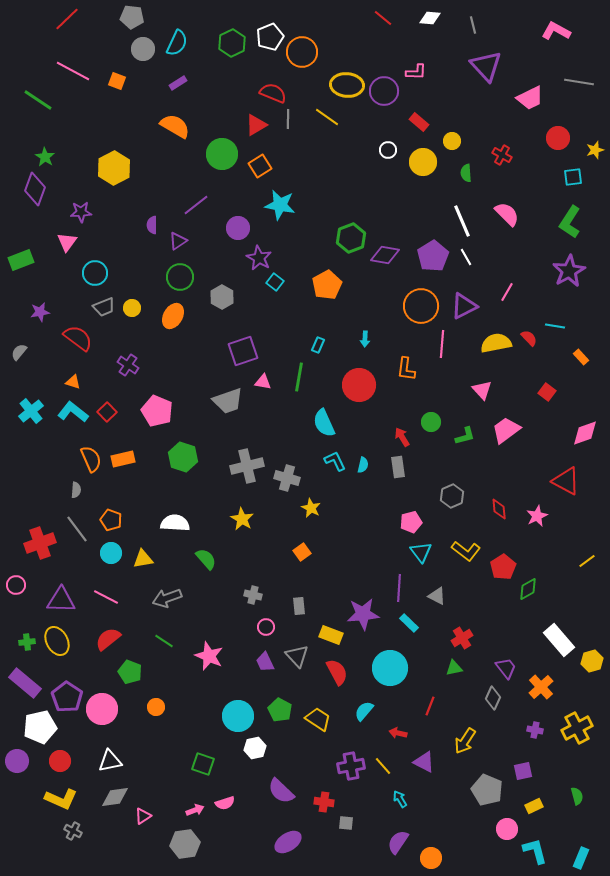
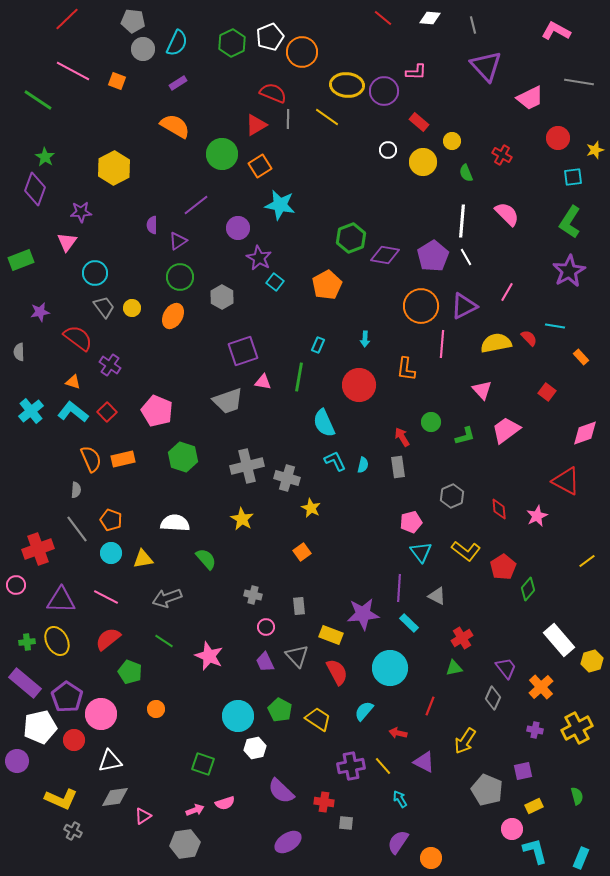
gray pentagon at (132, 17): moved 1 px right, 4 px down
green semicircle at (466, 173): rotated 18 degrees counterclockwise
white line at (462, 221): rotated 28 degrees clockwise
gray trapezoid at (104, 307): rotated 105 degrees counterclockwise
gray semicircle at (19, 352): rotated 42 degrees counterclockwise
purple cross at (128, 365): moved 18 px left
red cross at (40, 543): moved 2 px left, 6 px down
green diamond at (528, 589): rotated 20 degrees counterclockwise
orange circle at (156, 707): moved 2 px down
pink circle at (102, 709): moved 1 px left, 5 px down
red circle at (60, 761): moved 14 px right, 21 px up
pink circle at (507, 829): moved 5 px right
